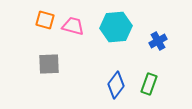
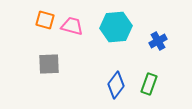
pink trapezoid: moved 1 px left
